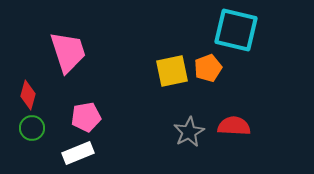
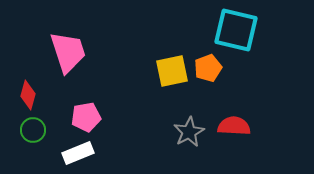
green circle: moved 1 px right, 2 px down
